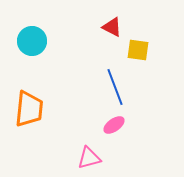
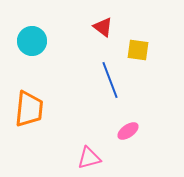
red triangle: moved 9 px left; rotated 10 degrees clockwise
blue line: moved 5 px left, 7 px up
pink ellipse: moved 14 px right, 6 px down
